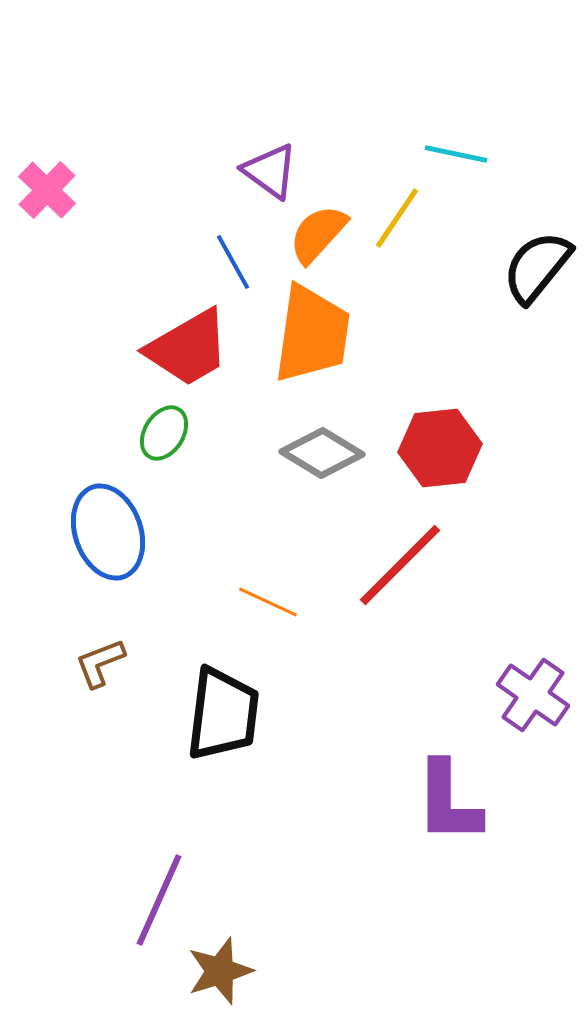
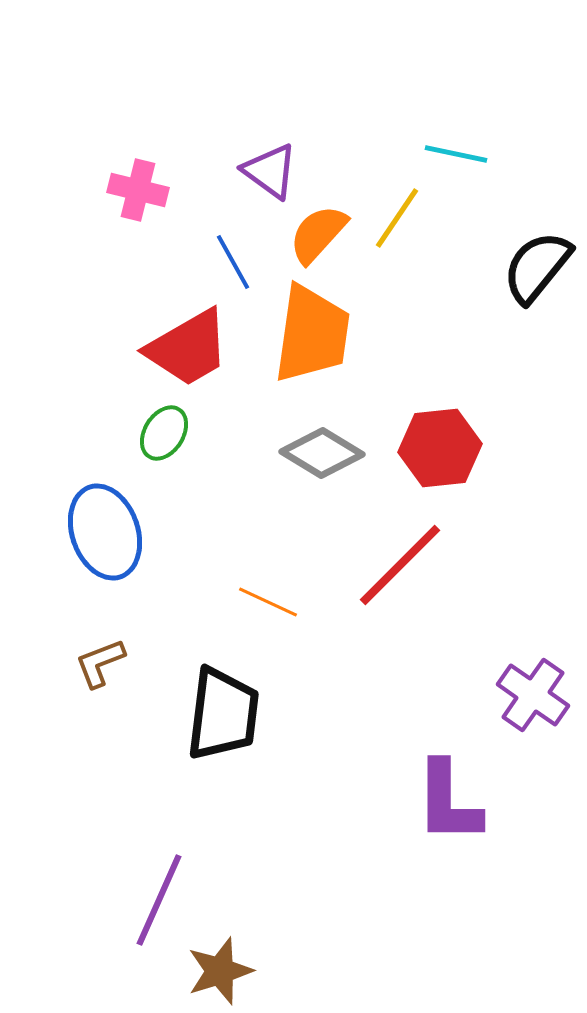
pink cross: moved 91 px right; rotated 30 degrees counterclockwise
blue ellipse: moved 3 px left
